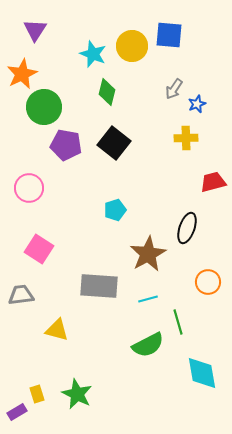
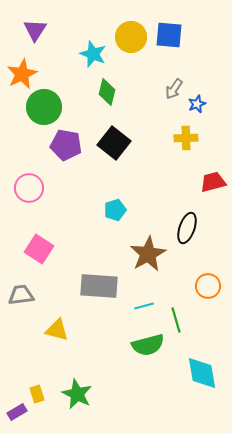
yellow circle: moved 1 px left, 9 px up
orange circle: moved 4 px down
cyan line: moved 4 px left, 7 px down
green line: moved 2 px left, 2 px up
green semicircle: rotated 12 degrees clockwise
